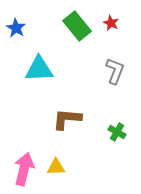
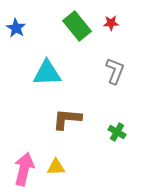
red star: rotated 28 degrees counterclockwise
cyan triangle: moved 8 px right, 4 px down
